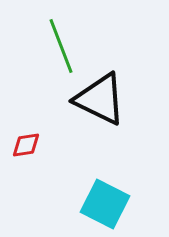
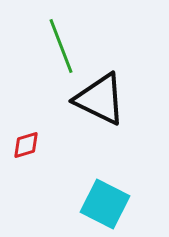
red diamond: rotated 8 degrees counterclockwise
